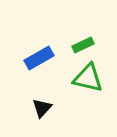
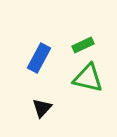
blue rectangle: rotated 32 degrees counterclockwise
